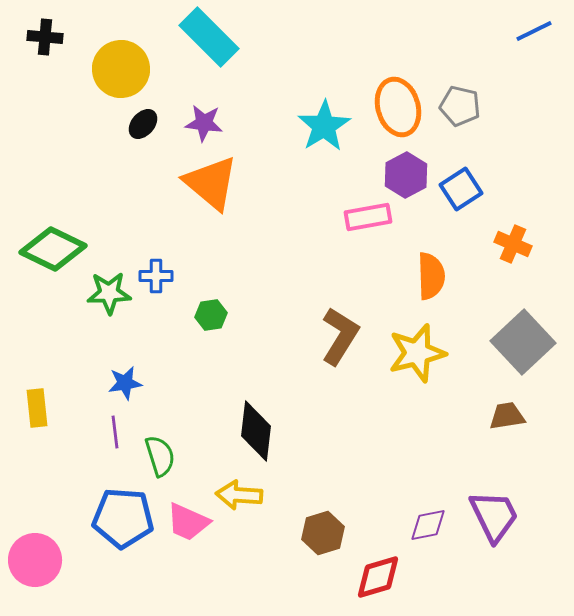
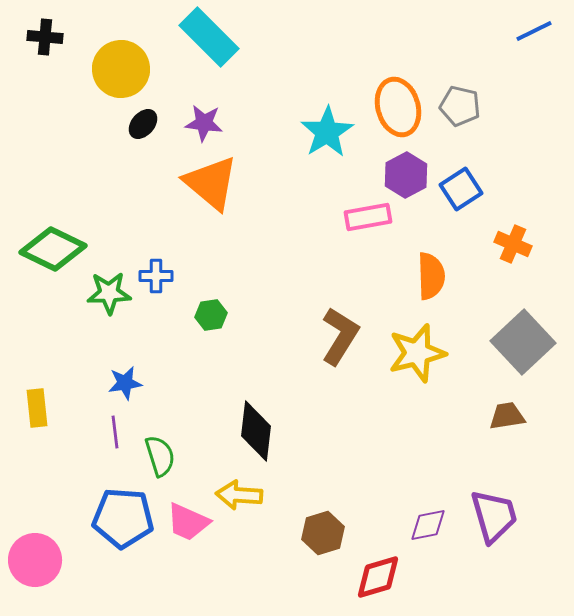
cyan star: moved 3 px right, 6 px down
purple trapezoid: rotated 10 degrees clockwise
